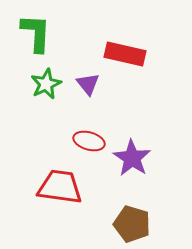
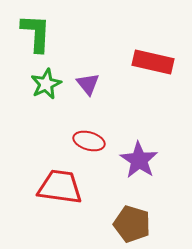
red rectangle: moved 28 px right, 8 px down
purple star: moved 7 px right, 2 px down
